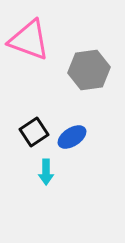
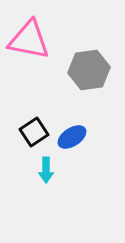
pink triangle: rotated 9 degrees counterclockwise
cyan arrow: moved 2 px up
